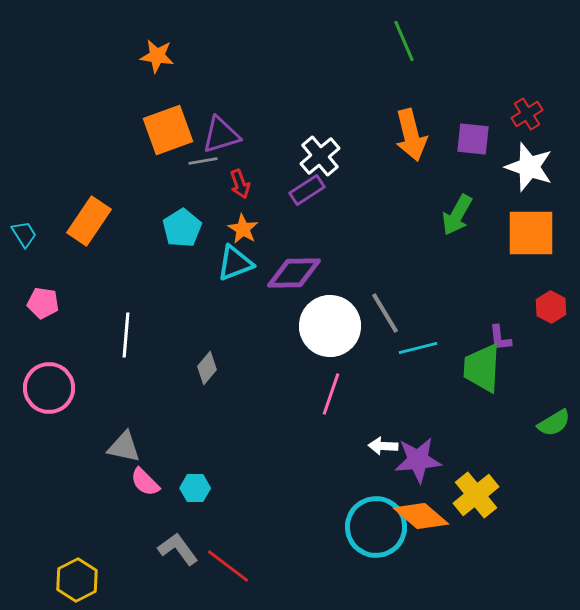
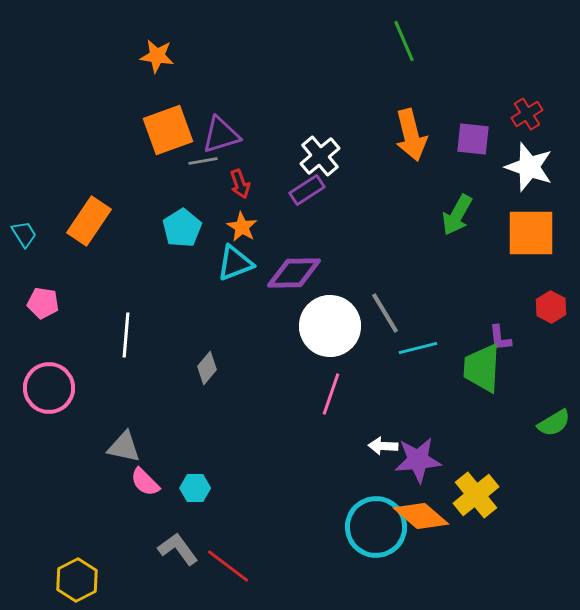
orange star at (243, 229): moved 1 px left, 2 px up
